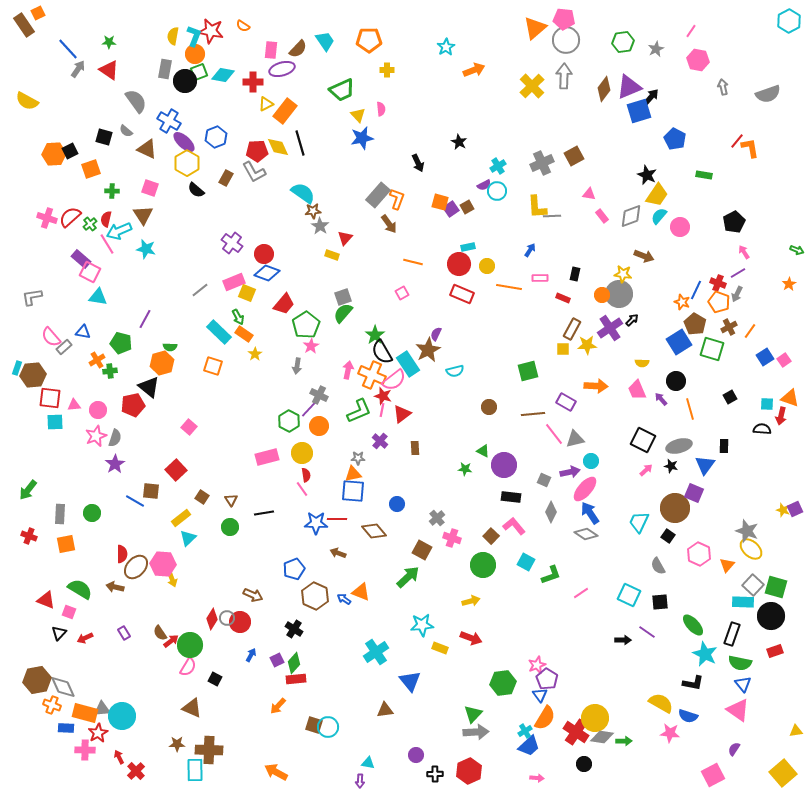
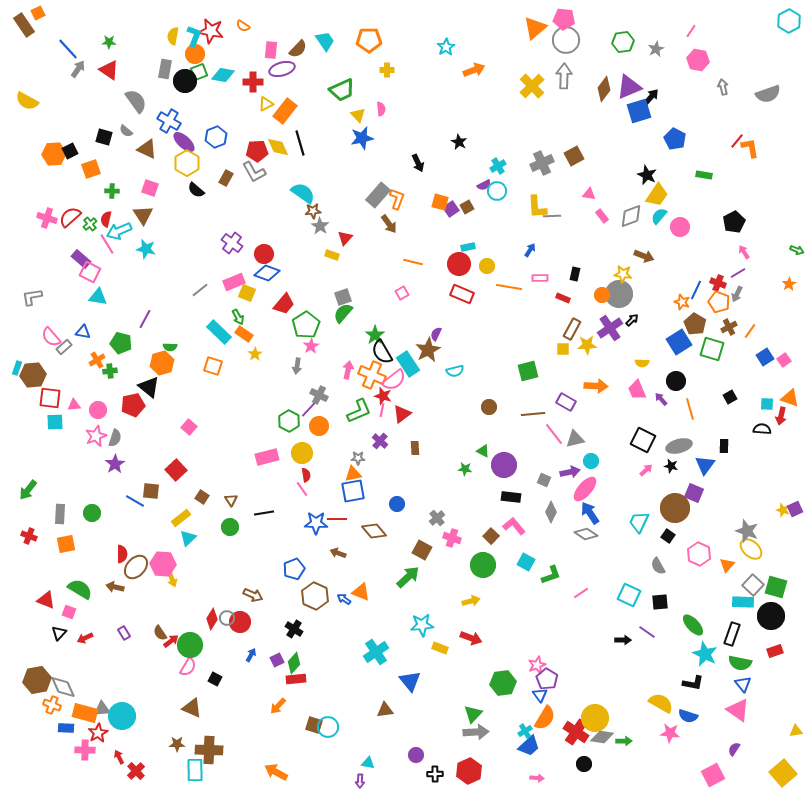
blue square at (353, 491): rotated 15 degrees counterclockwise
